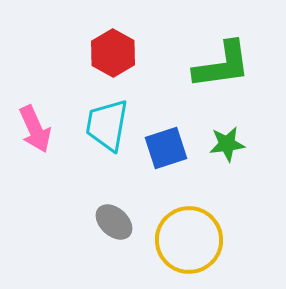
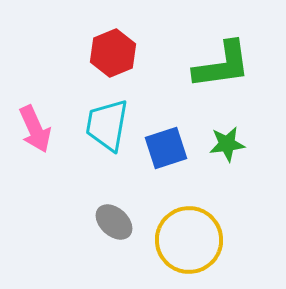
red hexagon: rotated 9 degrees clockwise
